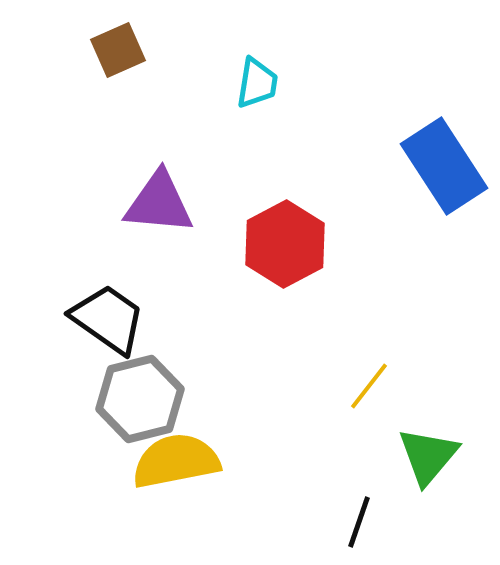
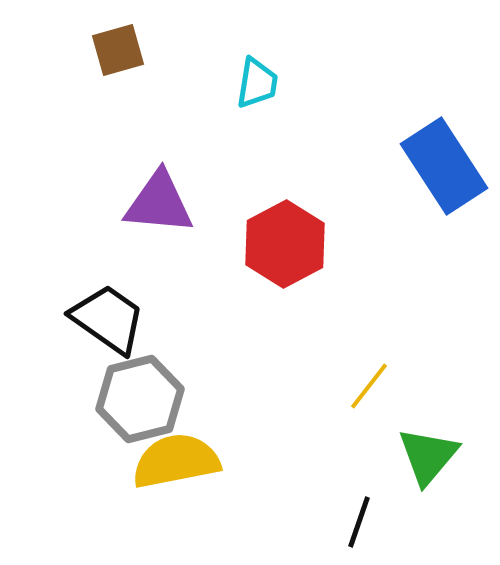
brown square: rotated 8 degrees clockwise
